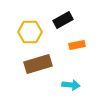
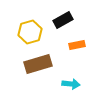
yellow hexagon: rotated 15 degrees counterclockwise
cyan arrow: moved 1 px up
